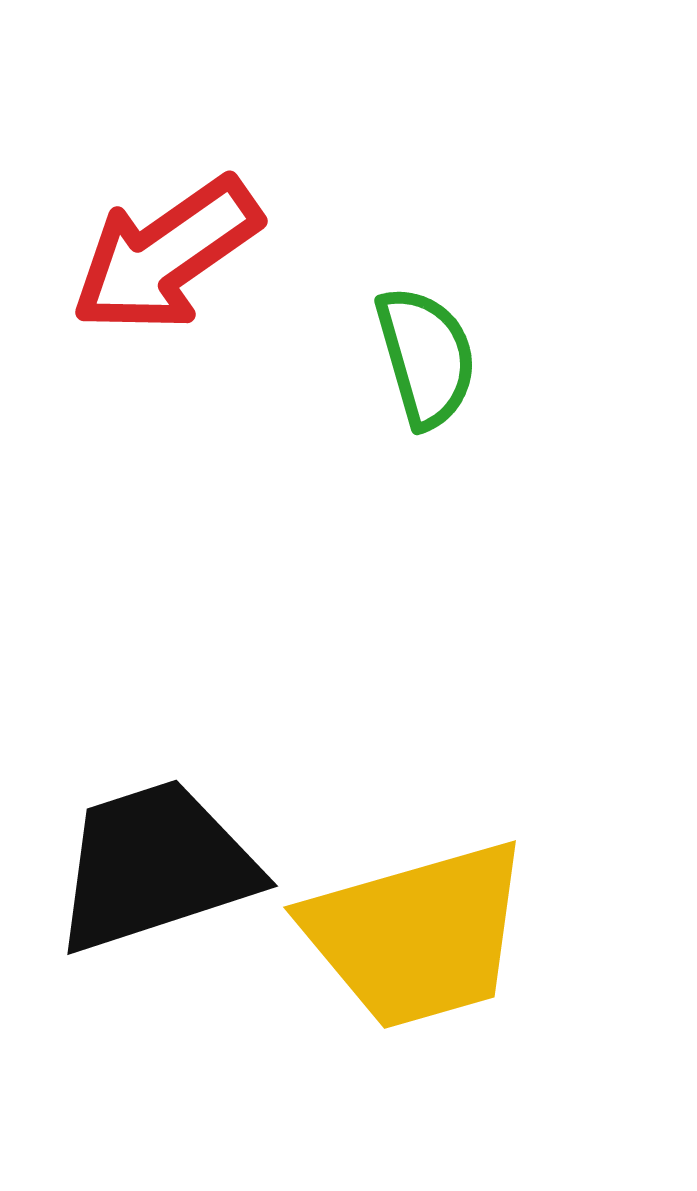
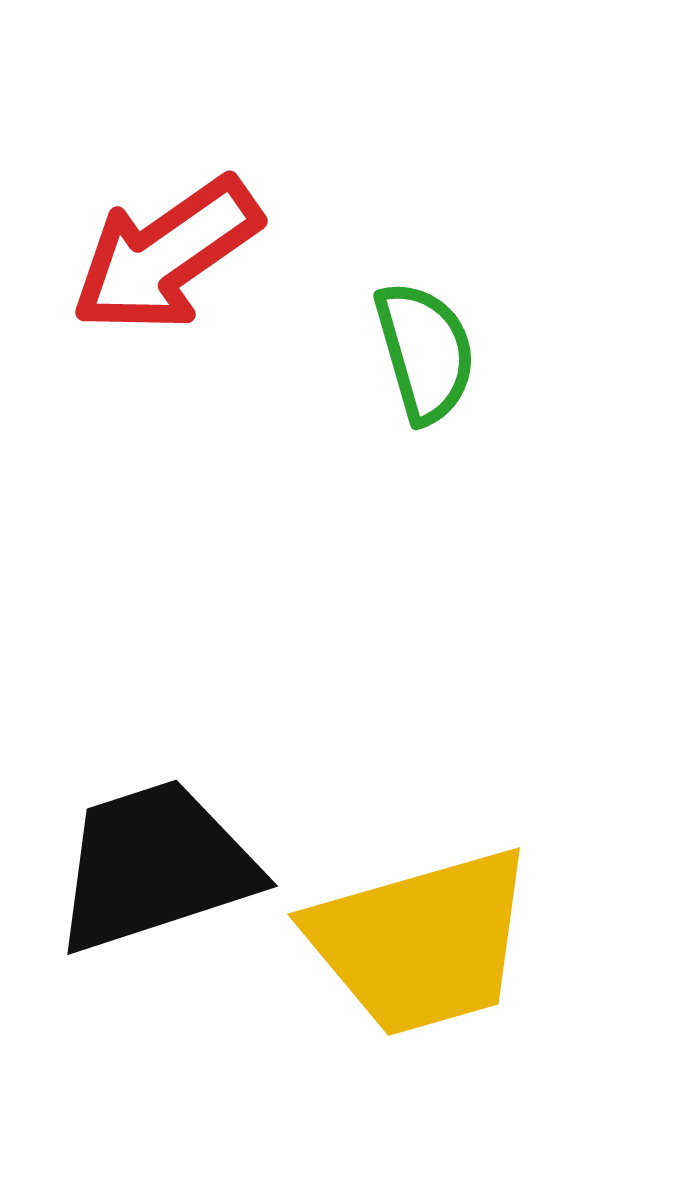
green semicircle: moved 1 px left, 5 px up
yellow trapezoid: moved 4 px right, 7 px down
